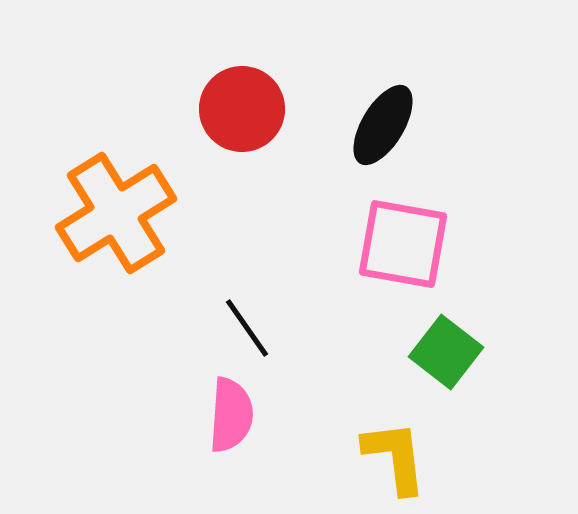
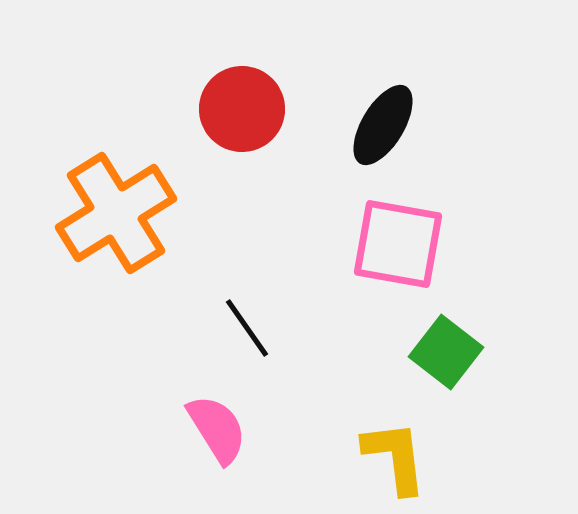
pink square: moved 5 px left
pink semicircle: moved 14 px left, 14 px down; rotated 36 degrees counterclockwise
